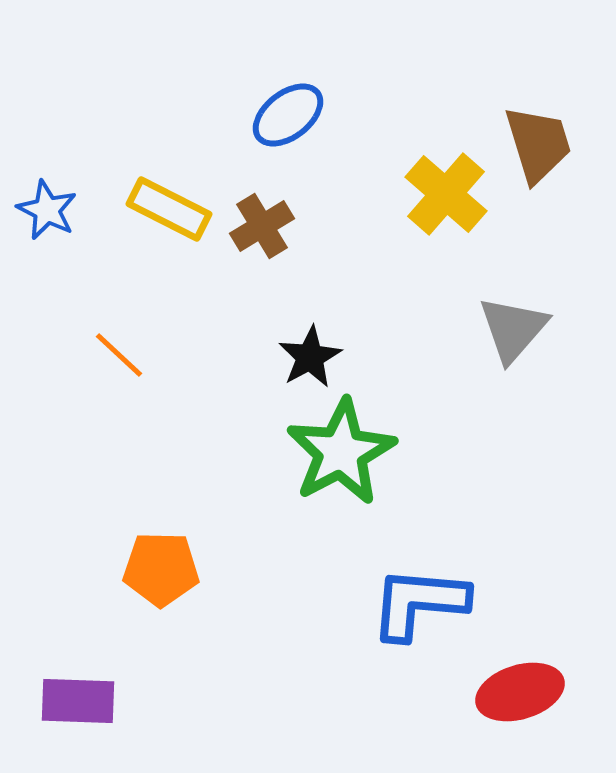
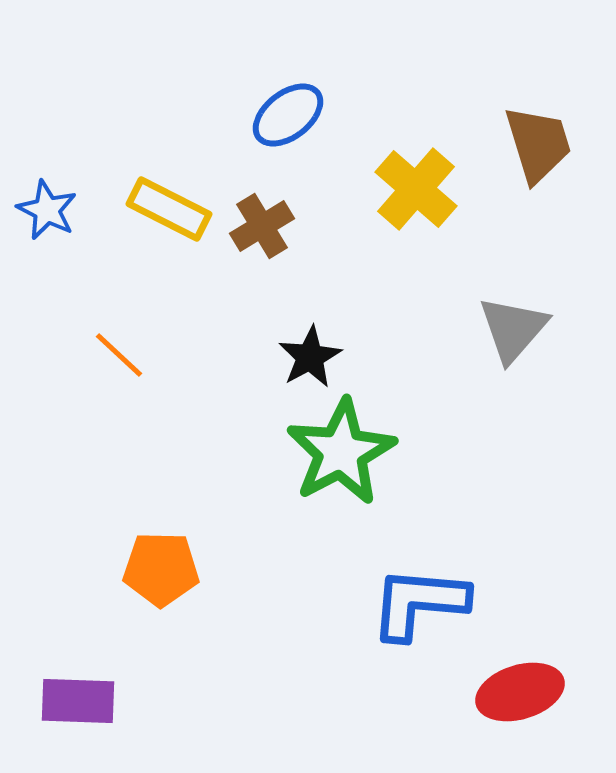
yellow cross: moved 30 px left, 5 px up
